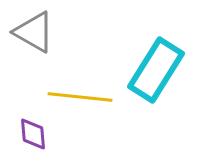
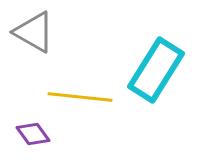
purple diamond: rotated 32 degrees counterclockwise
